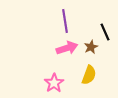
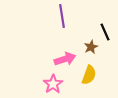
purple line: moved 3 px left, 5 px up
pink arrow: moved 2 px left, 11 px down
pink star: moved 1 px left, 1 px down
